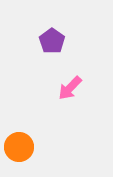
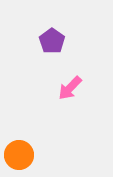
orange circle: moved 8 px down
